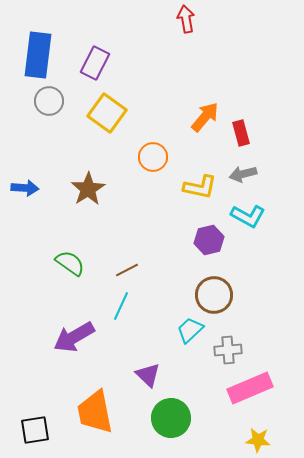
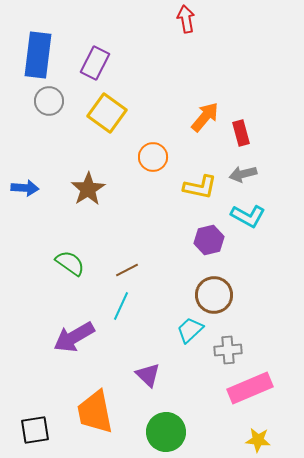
green circle: moved 5 px left, 14 px down
